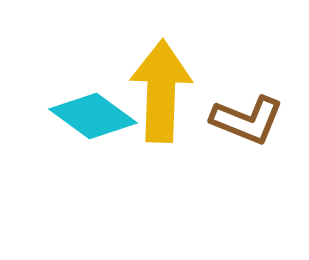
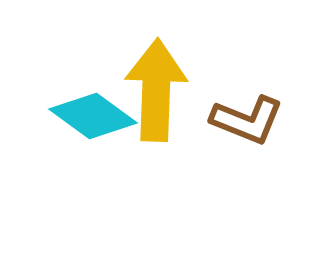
yellow arrow: moved 5 px left, 1 px up
